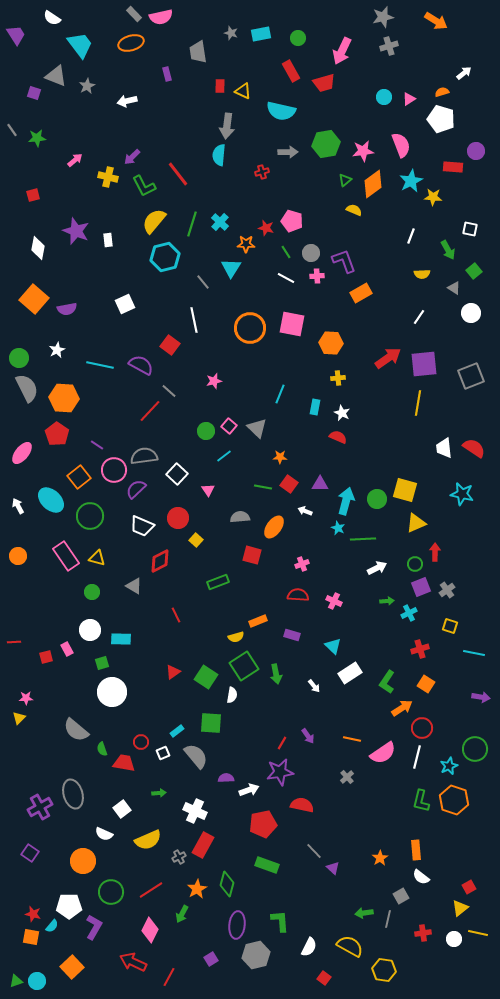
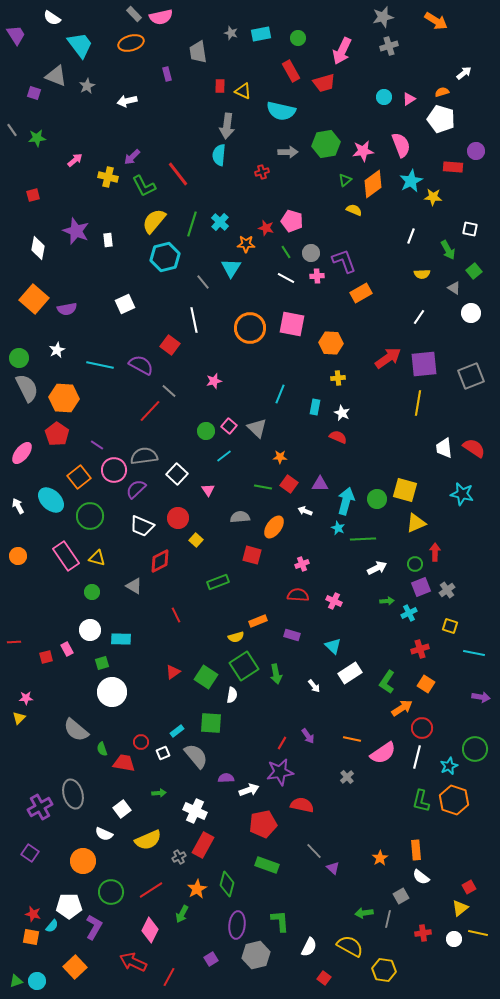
orange square at (72, 967): moved 3 px right
